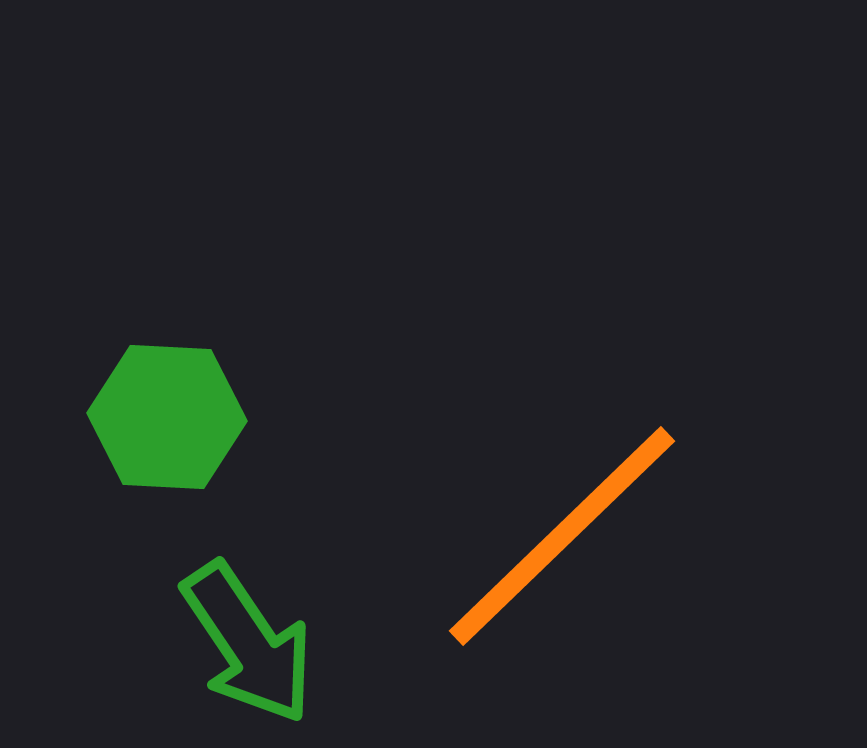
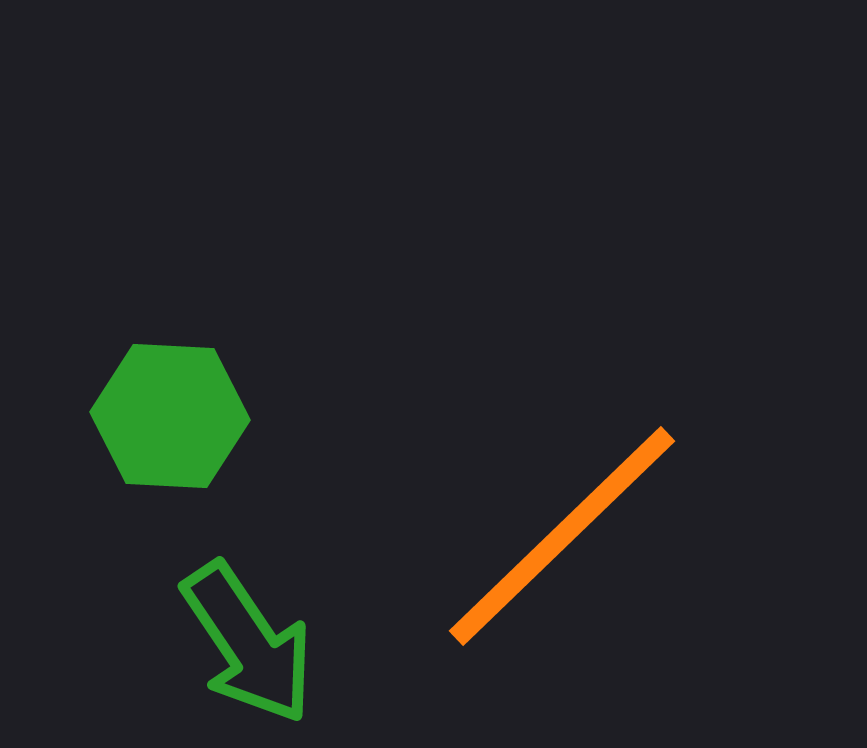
green hexagon: moved 3 px right, 1 px up
